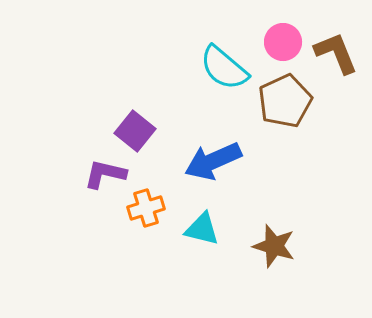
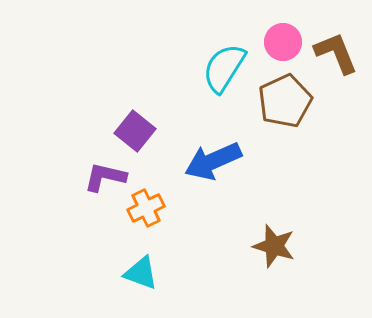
cyan semicircle: rotated 82 degrees clockwise
purple L-shape: moved 3 px down
orange cross: rotated 9 degrees counterclockwise
cyan triangle: moved 61 px left, 44 px down; rotated 6 degrees clockwise
